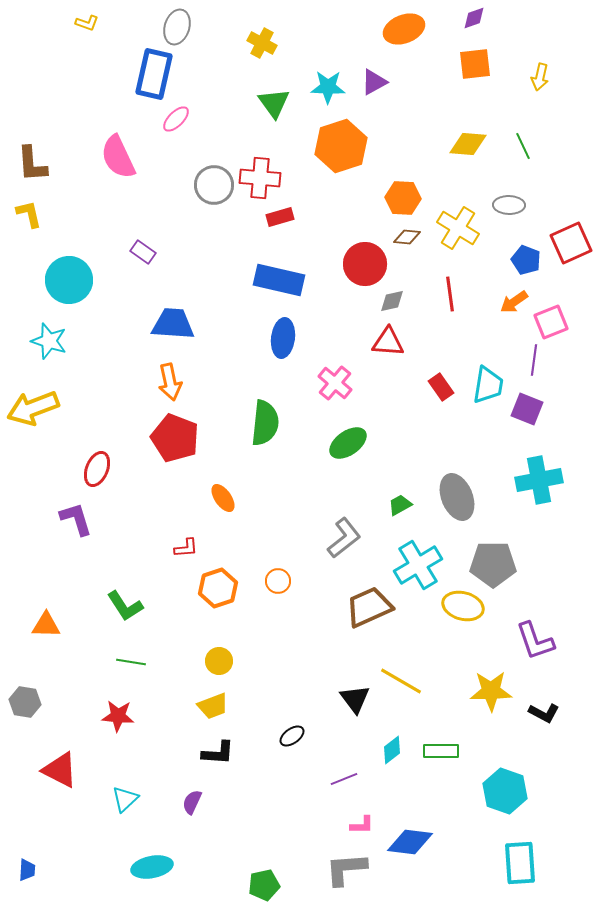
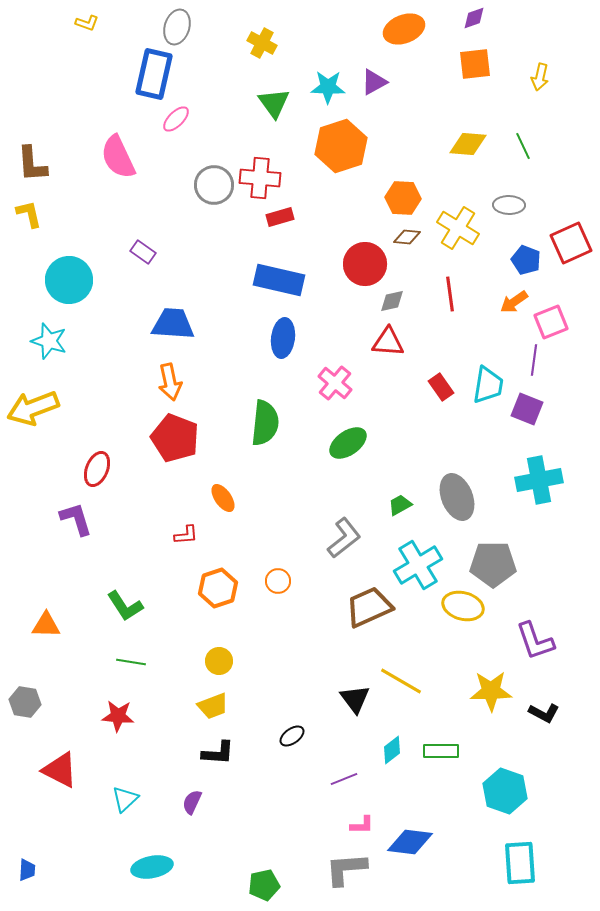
red L-shape at (186, 548): moved 13 px up
